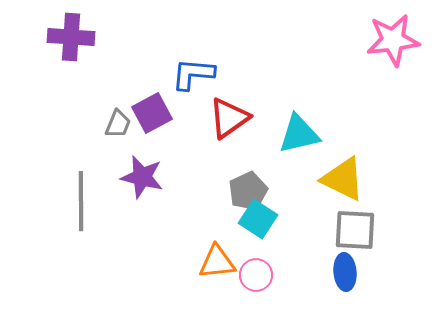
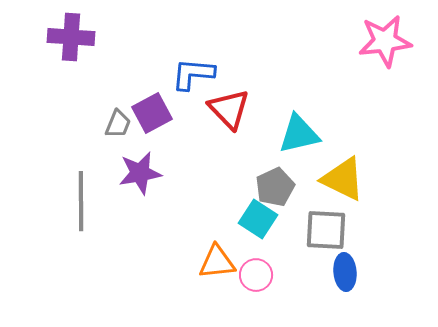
pink star: moved 8 px left, 1 px down
red triangle: moved 9 px up; rotated 39 degrees counterclockwise
purple star: moved 2 px left, 4 px up; rotated 24 degrees counterclockwise
gray pentagon: moved 27 px right, 4 px up
gray square: moved 29 px left
